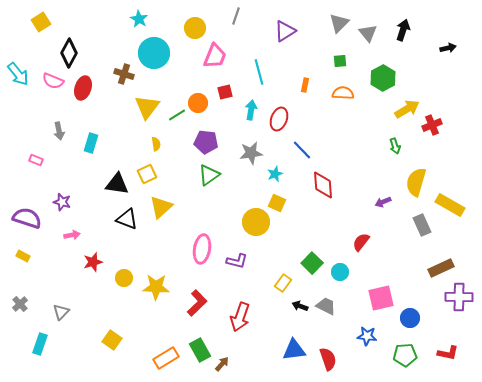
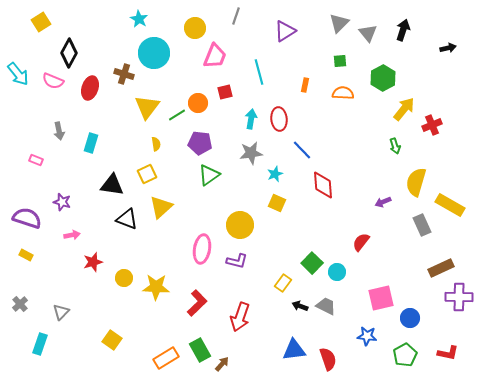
red ellipse at (83, 88): moved 7 px right
yellow arrow at (407, 109): moved 3 px left; rotated 20 degrees counterclockwise
cyan arrow at (251, 110): moved 9 px down
red ellipse at (279, 119): rotated 25 degrees counterclockwise
purple pentagon at (206, 142): moved 6 px left, 1 px down
black triangle at (117, 184): moved 5 px left, 1 px down
yellow circle at (256, 222): moved 16 px left, 3 px down
yellow rectangle at (23, 256): moved 3 px right, 1 px up
cyan circle at (340, 272): moved 3 px left
green pentagon at (405, 355): rotated 25 degrees counterclockwise
